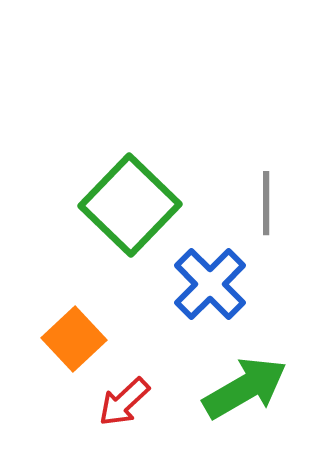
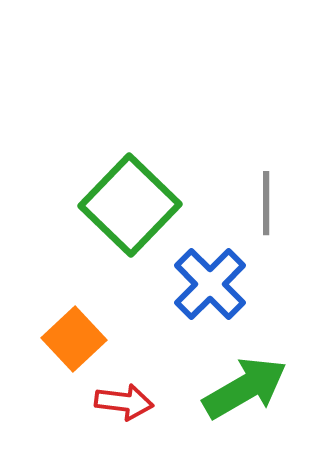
red arrow: rotated 130 degrees counterclockwise
